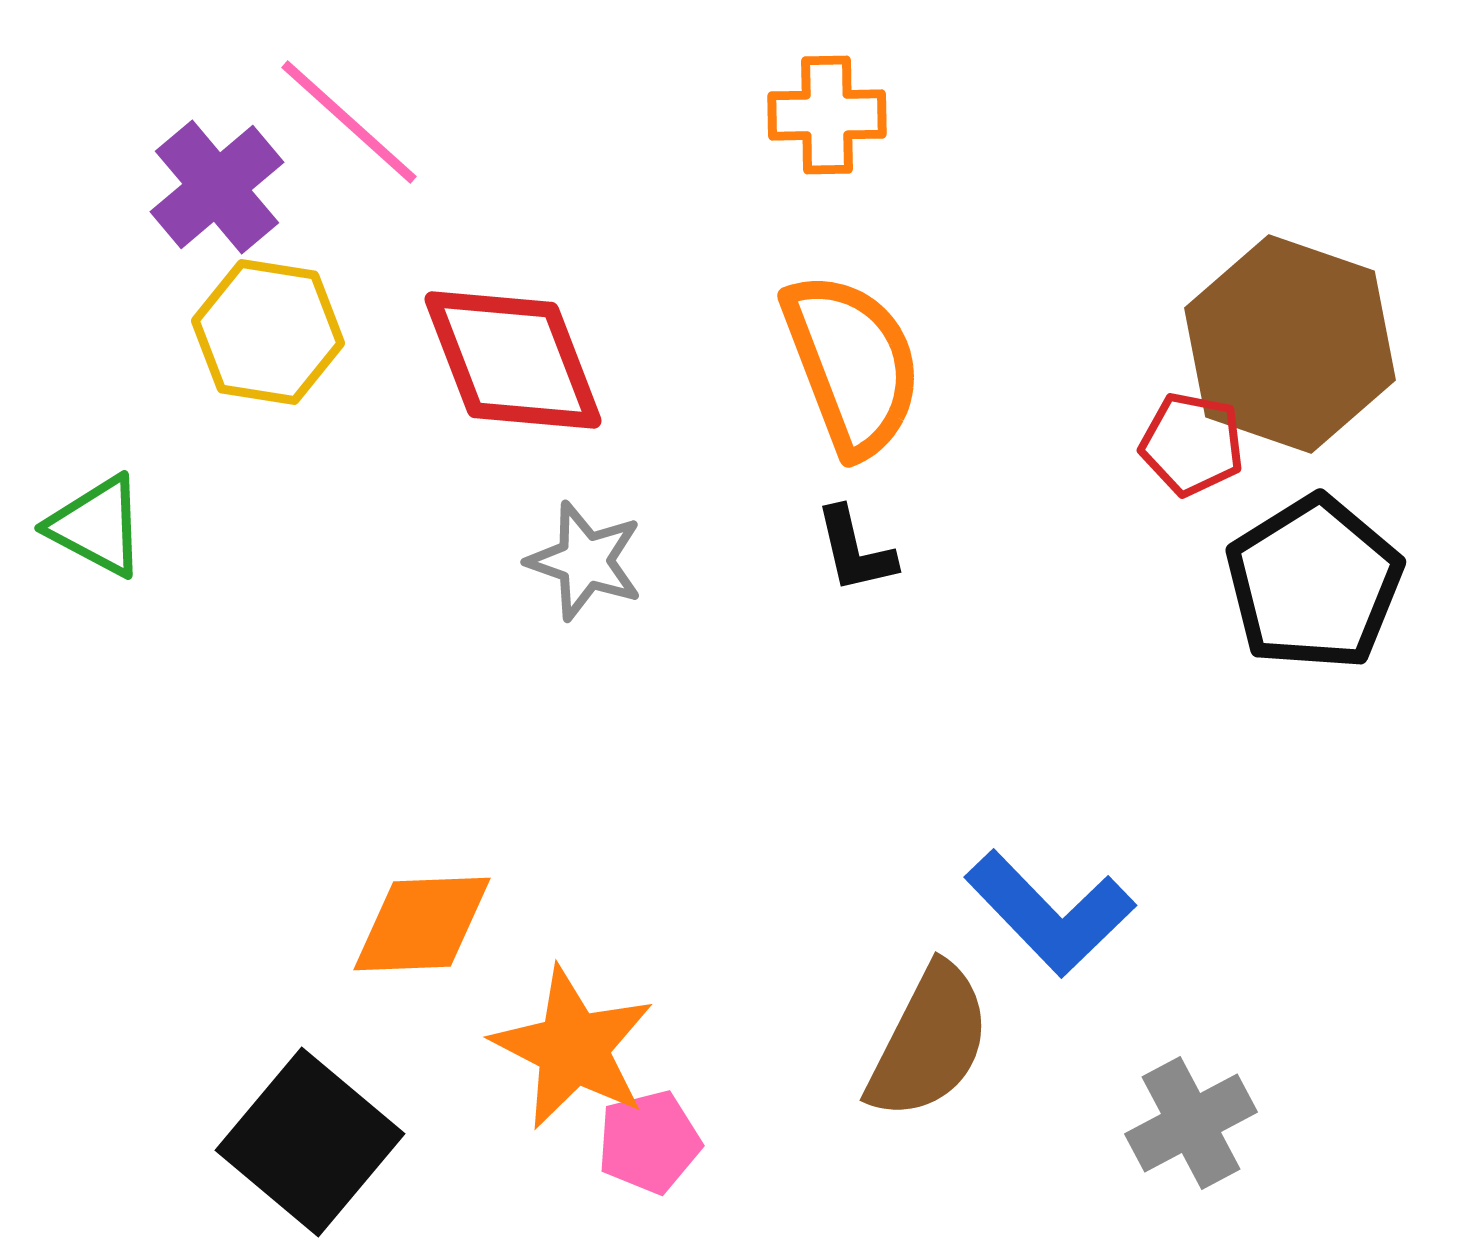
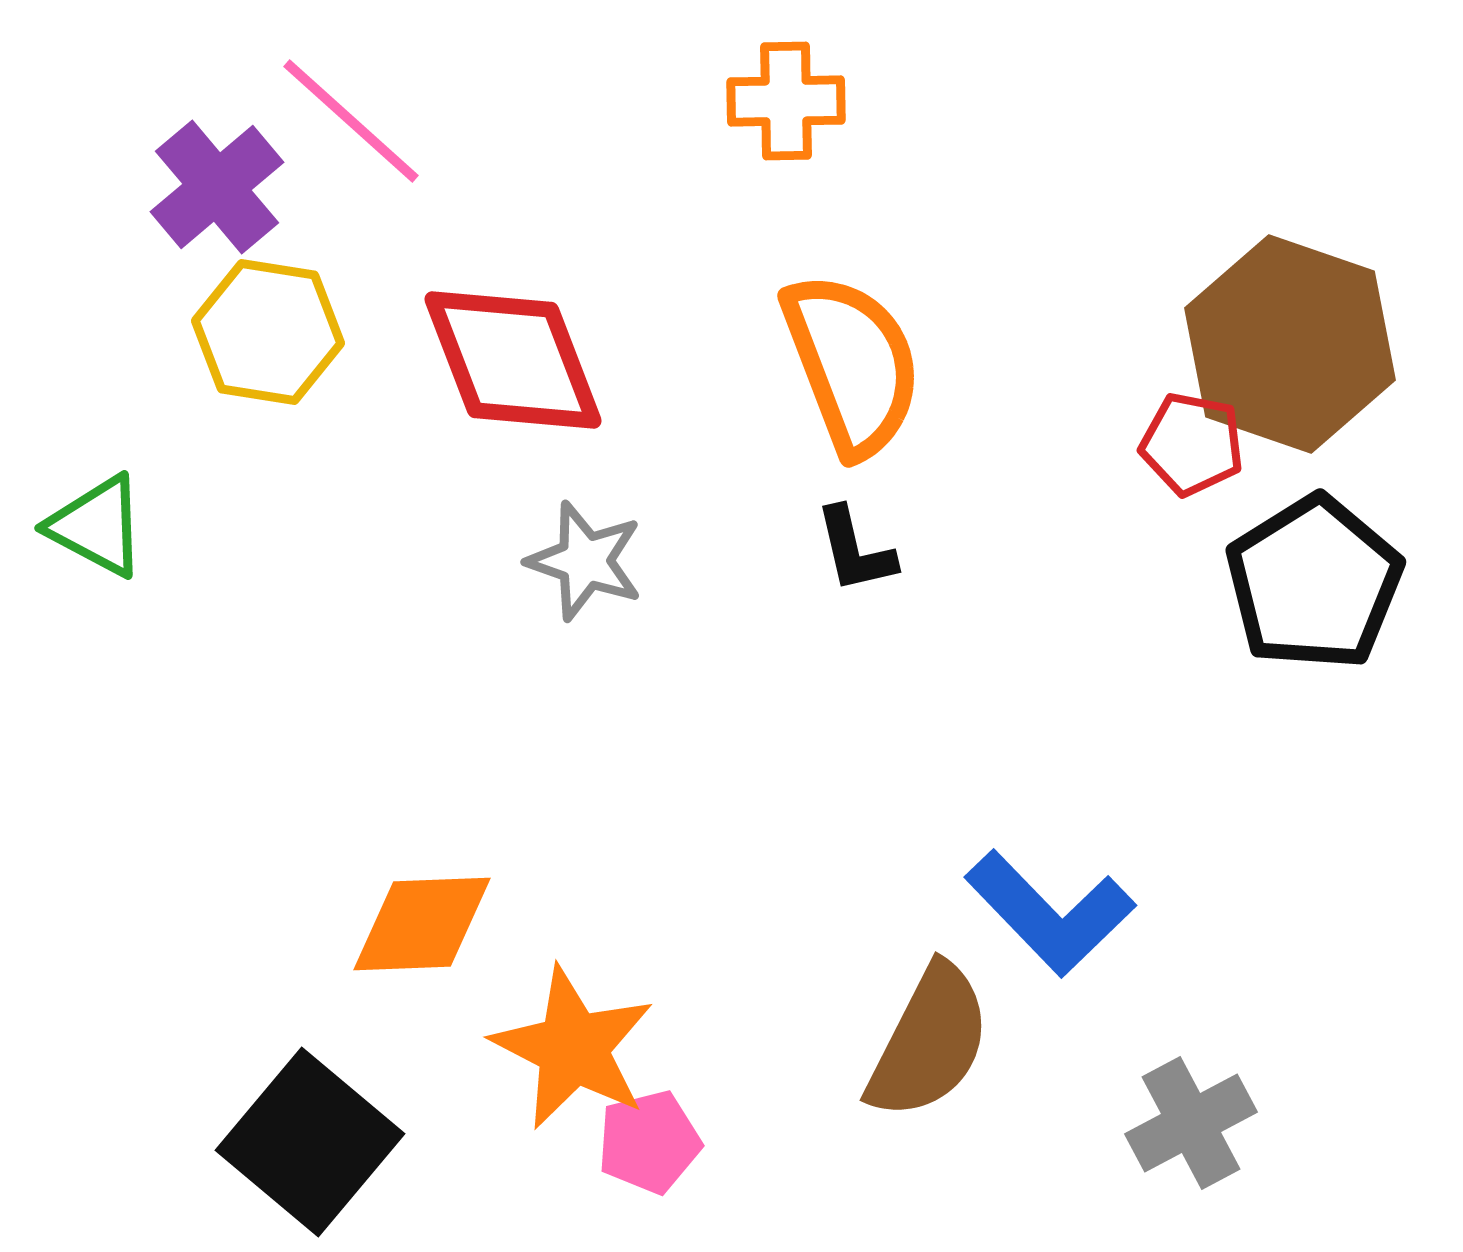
orange cross: moved 41 px left, 14 px up
pink line: moved 2 px right, 1 px up
